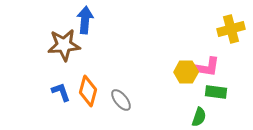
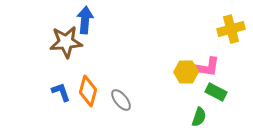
brown star: moved 2 px right, 3 px up
green rectangle: rotated 20 degrees clockwise
